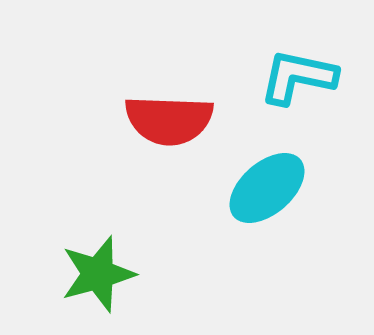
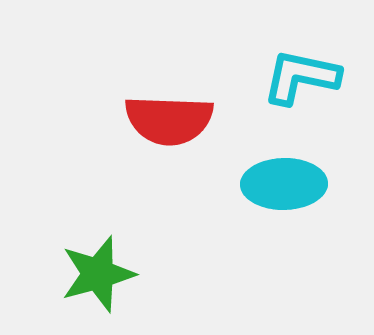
cyan L-shape: moved 3 px right
cyan ellipse: moved 17 px right, 4 px up; rotated 40 degrees clockwise
